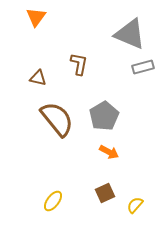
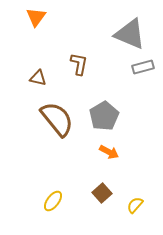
brown square: moved 3 px left; rotated 18 degrees counterclockwise
